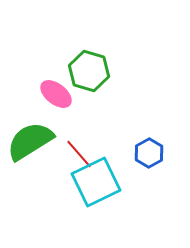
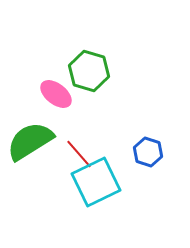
blue hexagon: moved 1 px left, 1 px up; rotated 12 degrees counterclockwise
